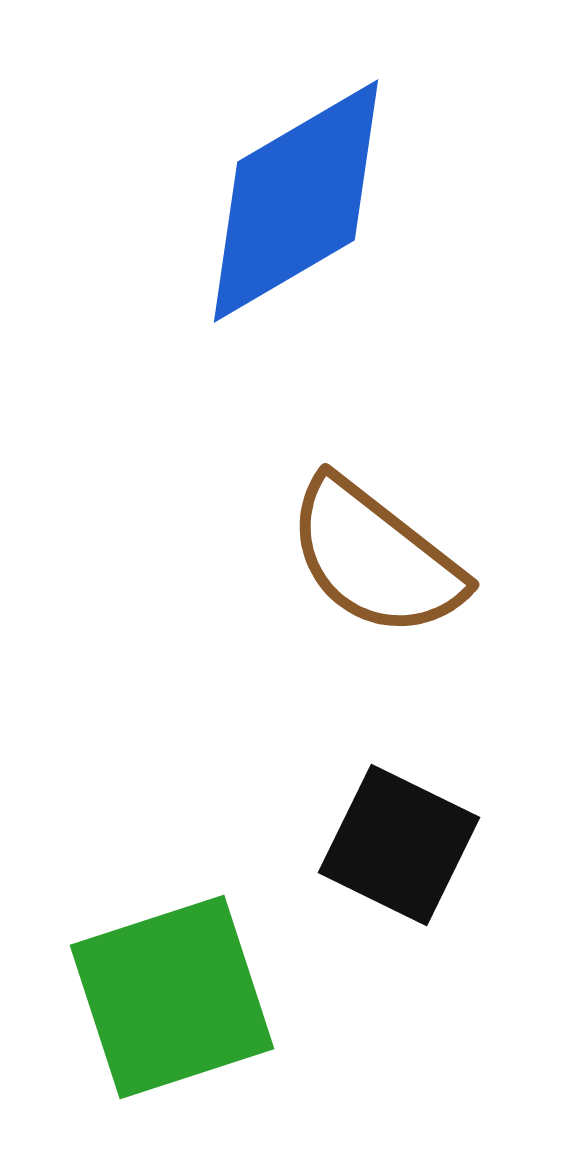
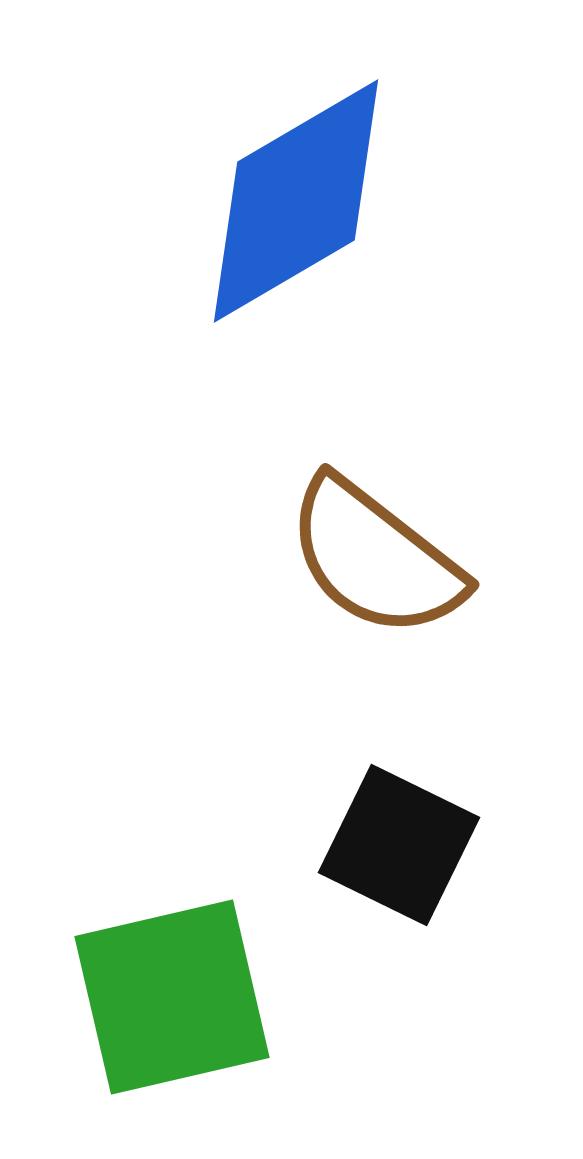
green square: rotated 5 degrees clockwise
